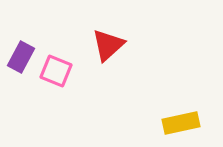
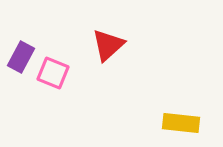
pink square: moved 3 px left, 2 px down
yellow rectangle: rotated 18 degrees clockwise
